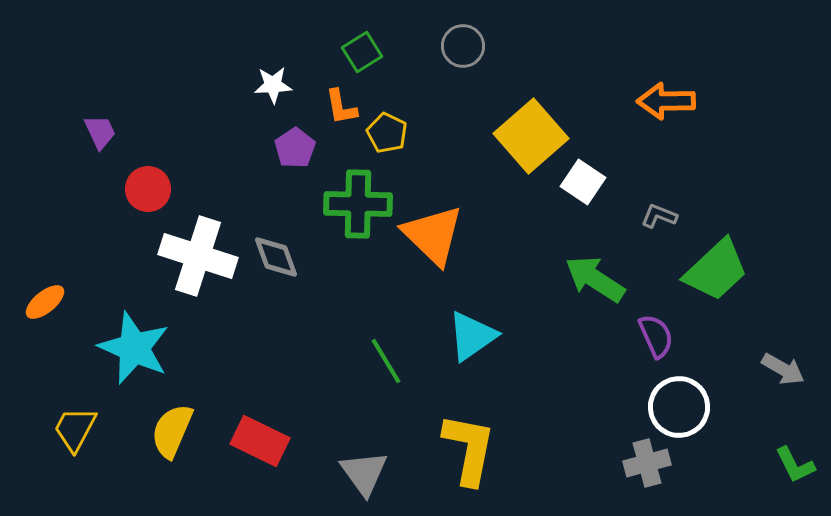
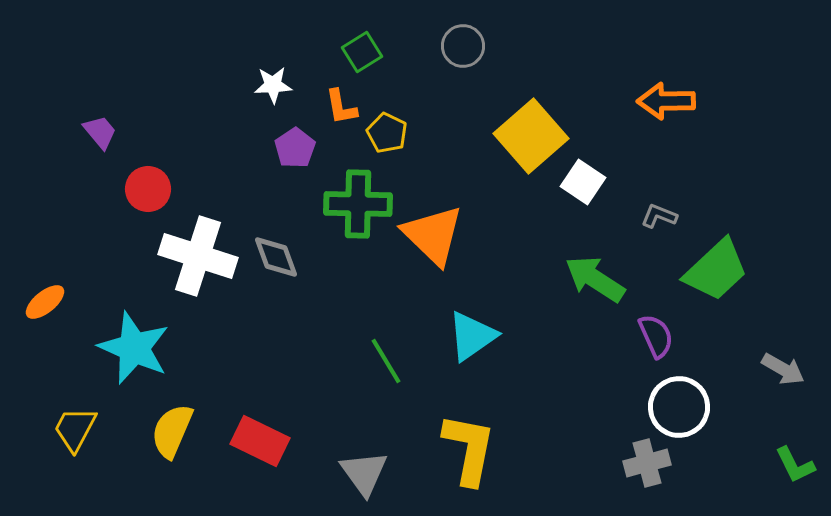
purple trapezoid: rotated 15 degrees counterclockwise
